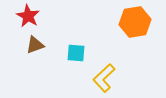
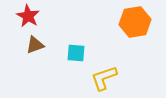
yellow L-shape: rotated 24 degrees clockwise
